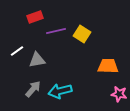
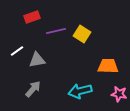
red rectangle: moved 3 px left
cyan arrow: moved 20 px right
